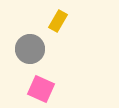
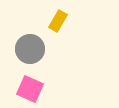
pink square: moved 11 px left
